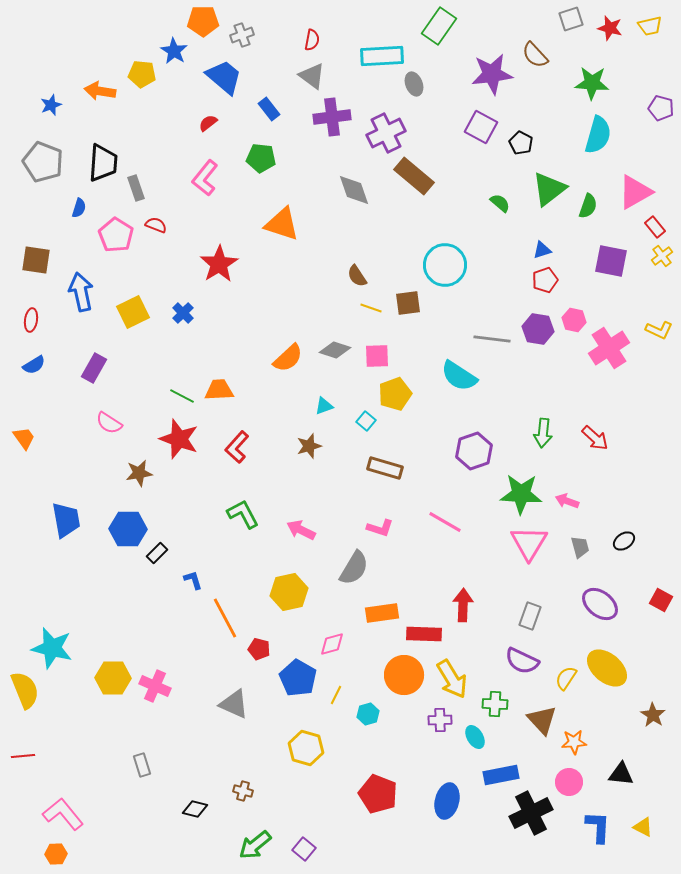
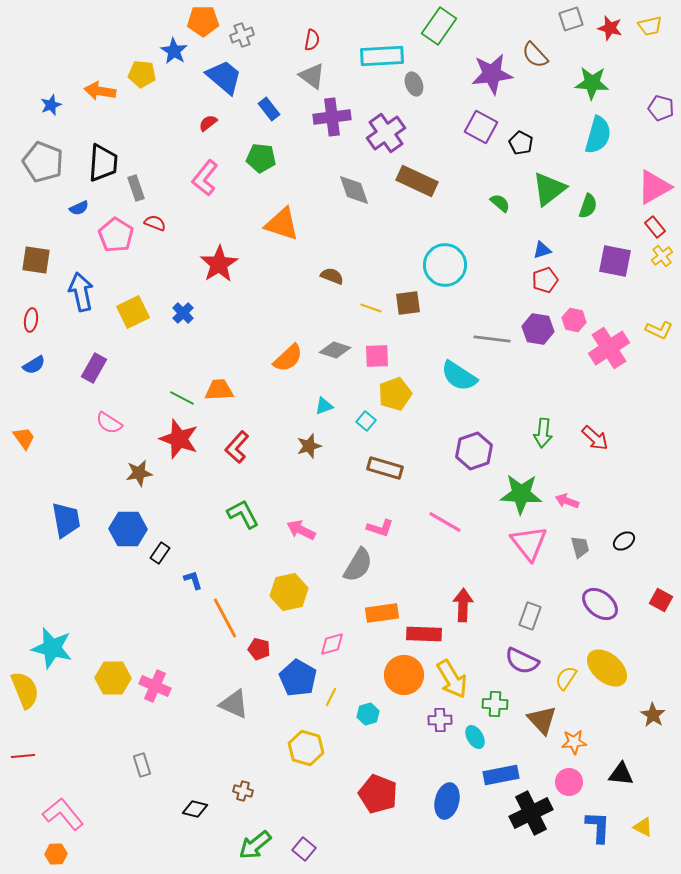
purple cross at (386, 133): rotated 9 degrees counterclockwise
brown rectangle at (414, 176): moved 3 px right, 5 px down; rotated 15 degrees counterclockwise
pink triangle at (635, 192): moved 19 px right, 5 px up
blue semicircle at (79, 208): rotated 48 degrees clockwise
red semicircle at (156, 225): moved 1 px left, 2 px up
purple square at (611, 261): moved 4 px right
brown semicircle at (357, 276): moved 25 px left; rotated 145 degrees clockwise
green line at (182, 396): moved 2 px down
pink triangle at (529, 543): rotated 9 degrees counterclockwise
black rectangle at (157, 553): moved 3 px right; rotated 10 degrees counterclockwise
gray semicircle at (354, 568): moved 4 px right, 3 px up
yellow line at (336, 695): moved 5 px left, 2 px down
